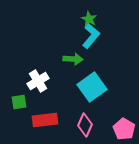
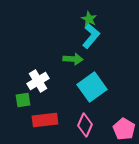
green square: moved 4 px right, 2 px up
